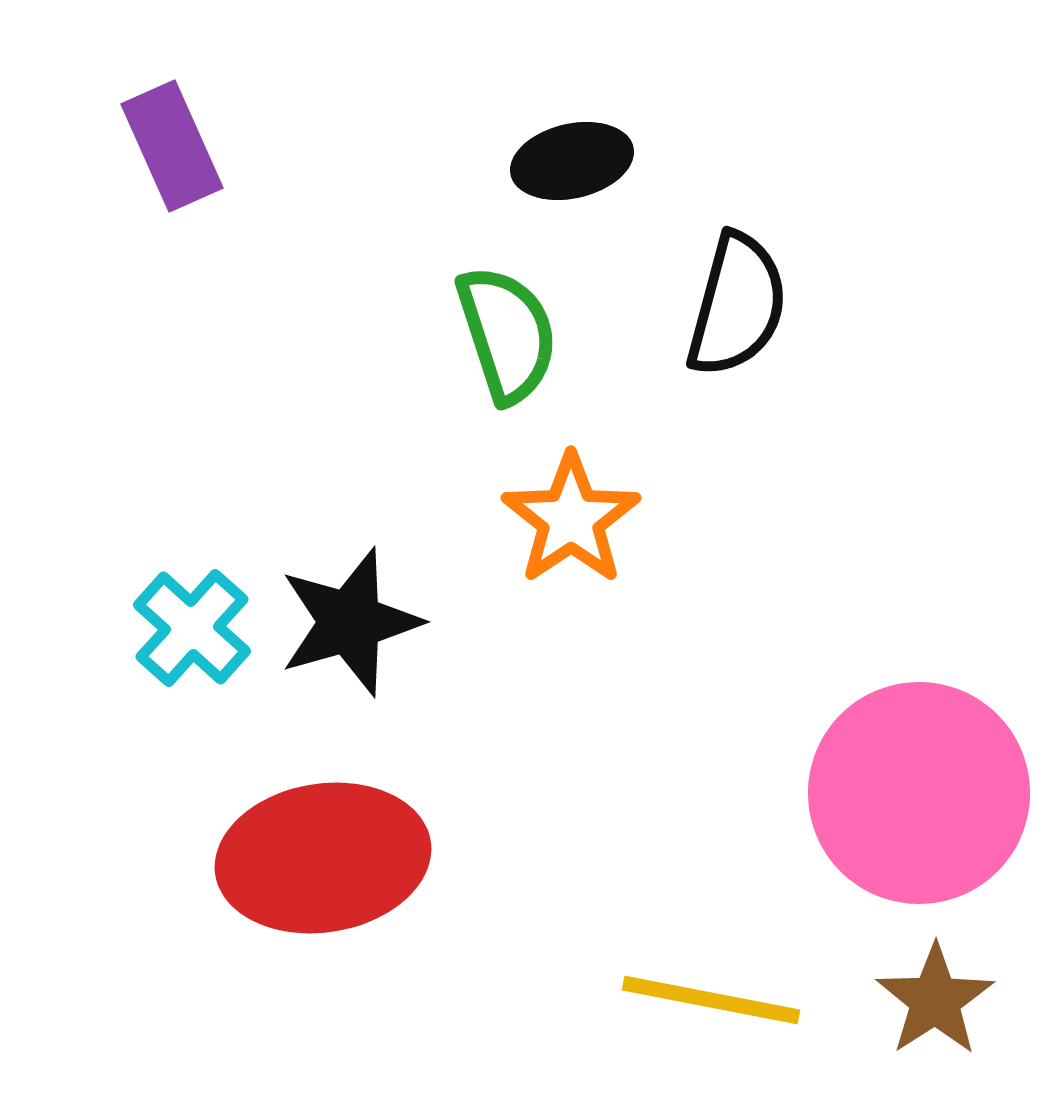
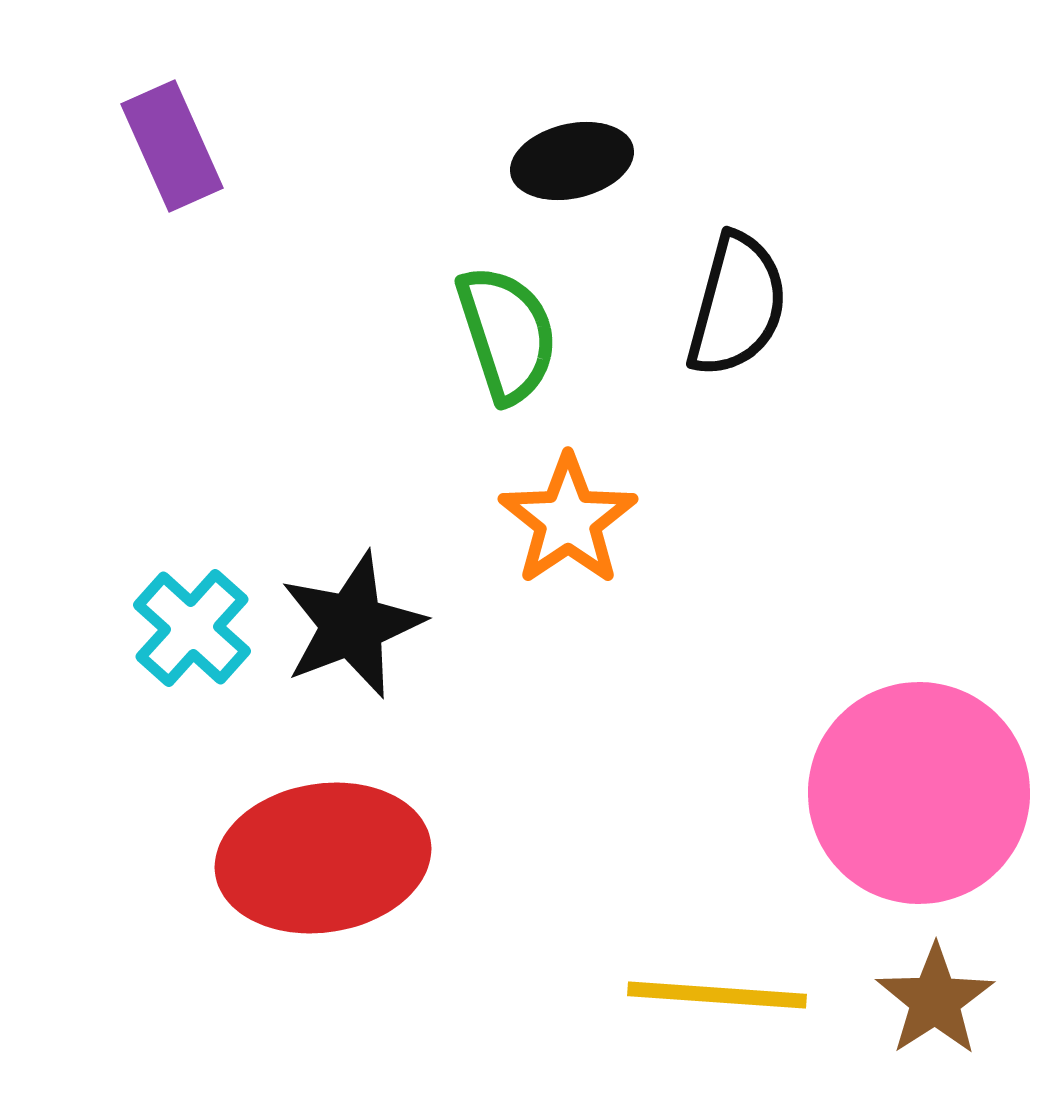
orange star: moved 3 px left, 1 px down
black star: moved 2 px right, 3 px down; rotated 5 degrees counterclockwise
yellow line: moved 6 px right, 5 px up; rotated 7 degrees counterclockwise
